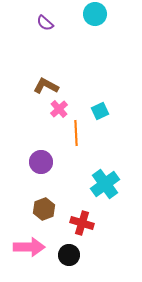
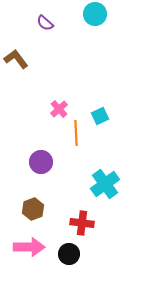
brown L-shape: moved 30 px left, 27 px up; rotated 25 degrees clockwise
cyan square: moved 5 px down
brown hexagon: moved 11 px left
red cross: rotated 10 degrees counterclockwise
black circle: moved 1 px up
